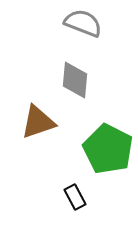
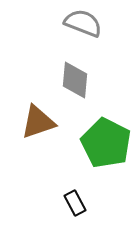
green pentagon: moved 2 px left, 6 px up
black rectangle: moved 6 px down
